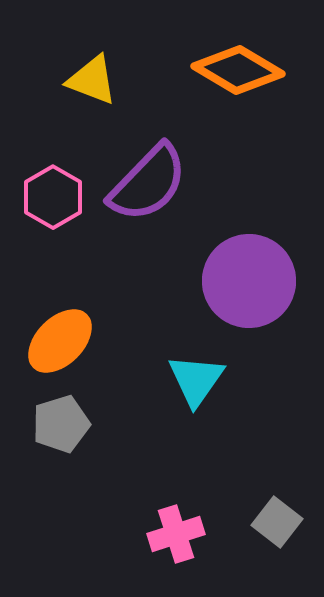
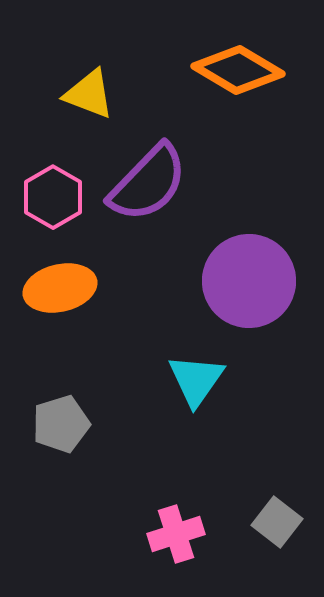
yellow triangle: moved 3 px left, 14 px down
orange ellipse: moved 53 px up; rotated 32 degrees clockwise
